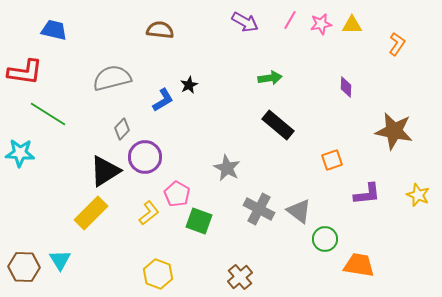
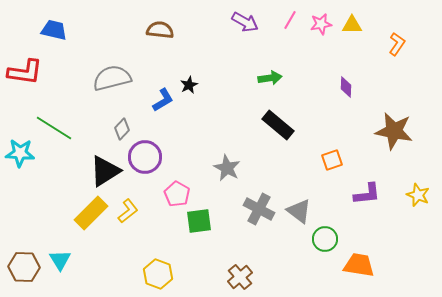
green line: moved 6 px right, 14 px down
yellow L-shape: moved 21 px left, 2 px up
green square: rotated 28 degrees counterclockwise
